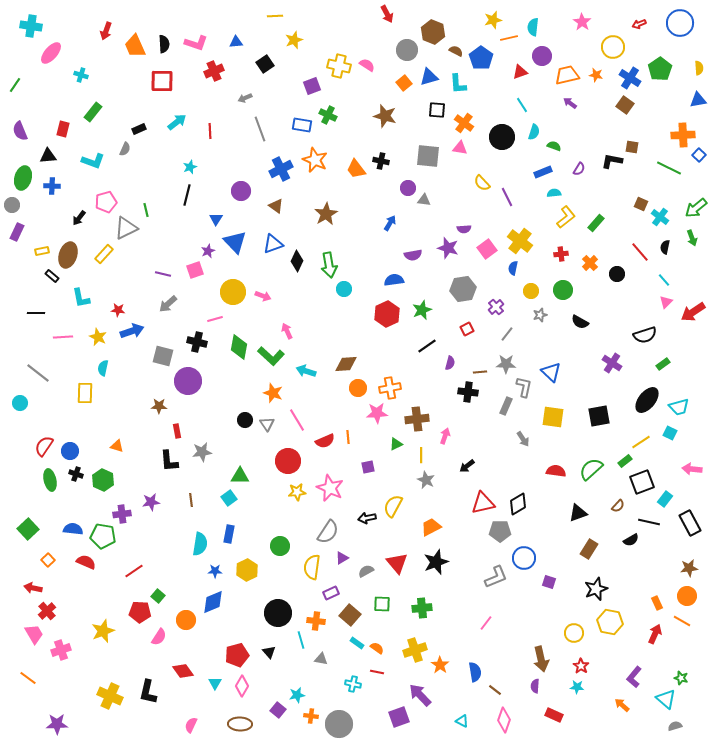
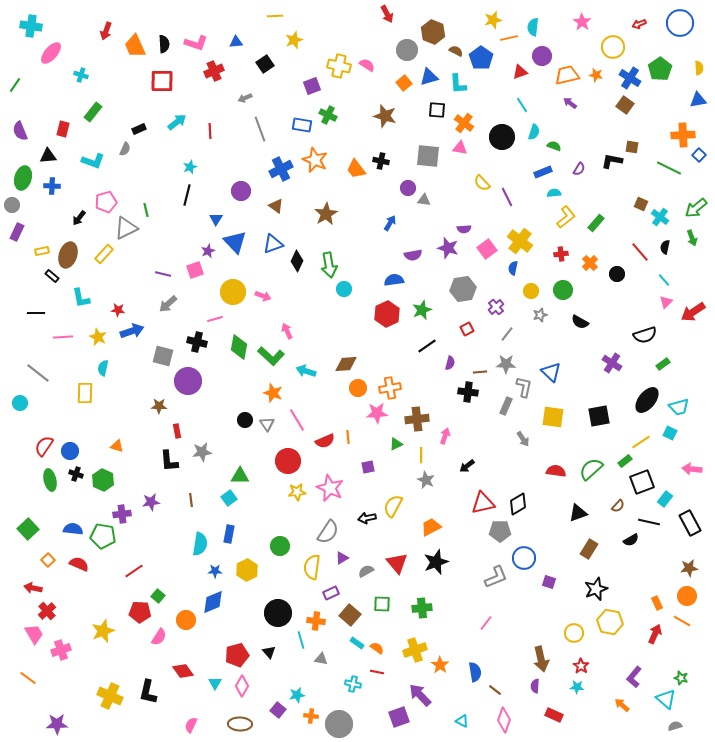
red semicircle at (86, 562): moved 7 px left, 2 px down
